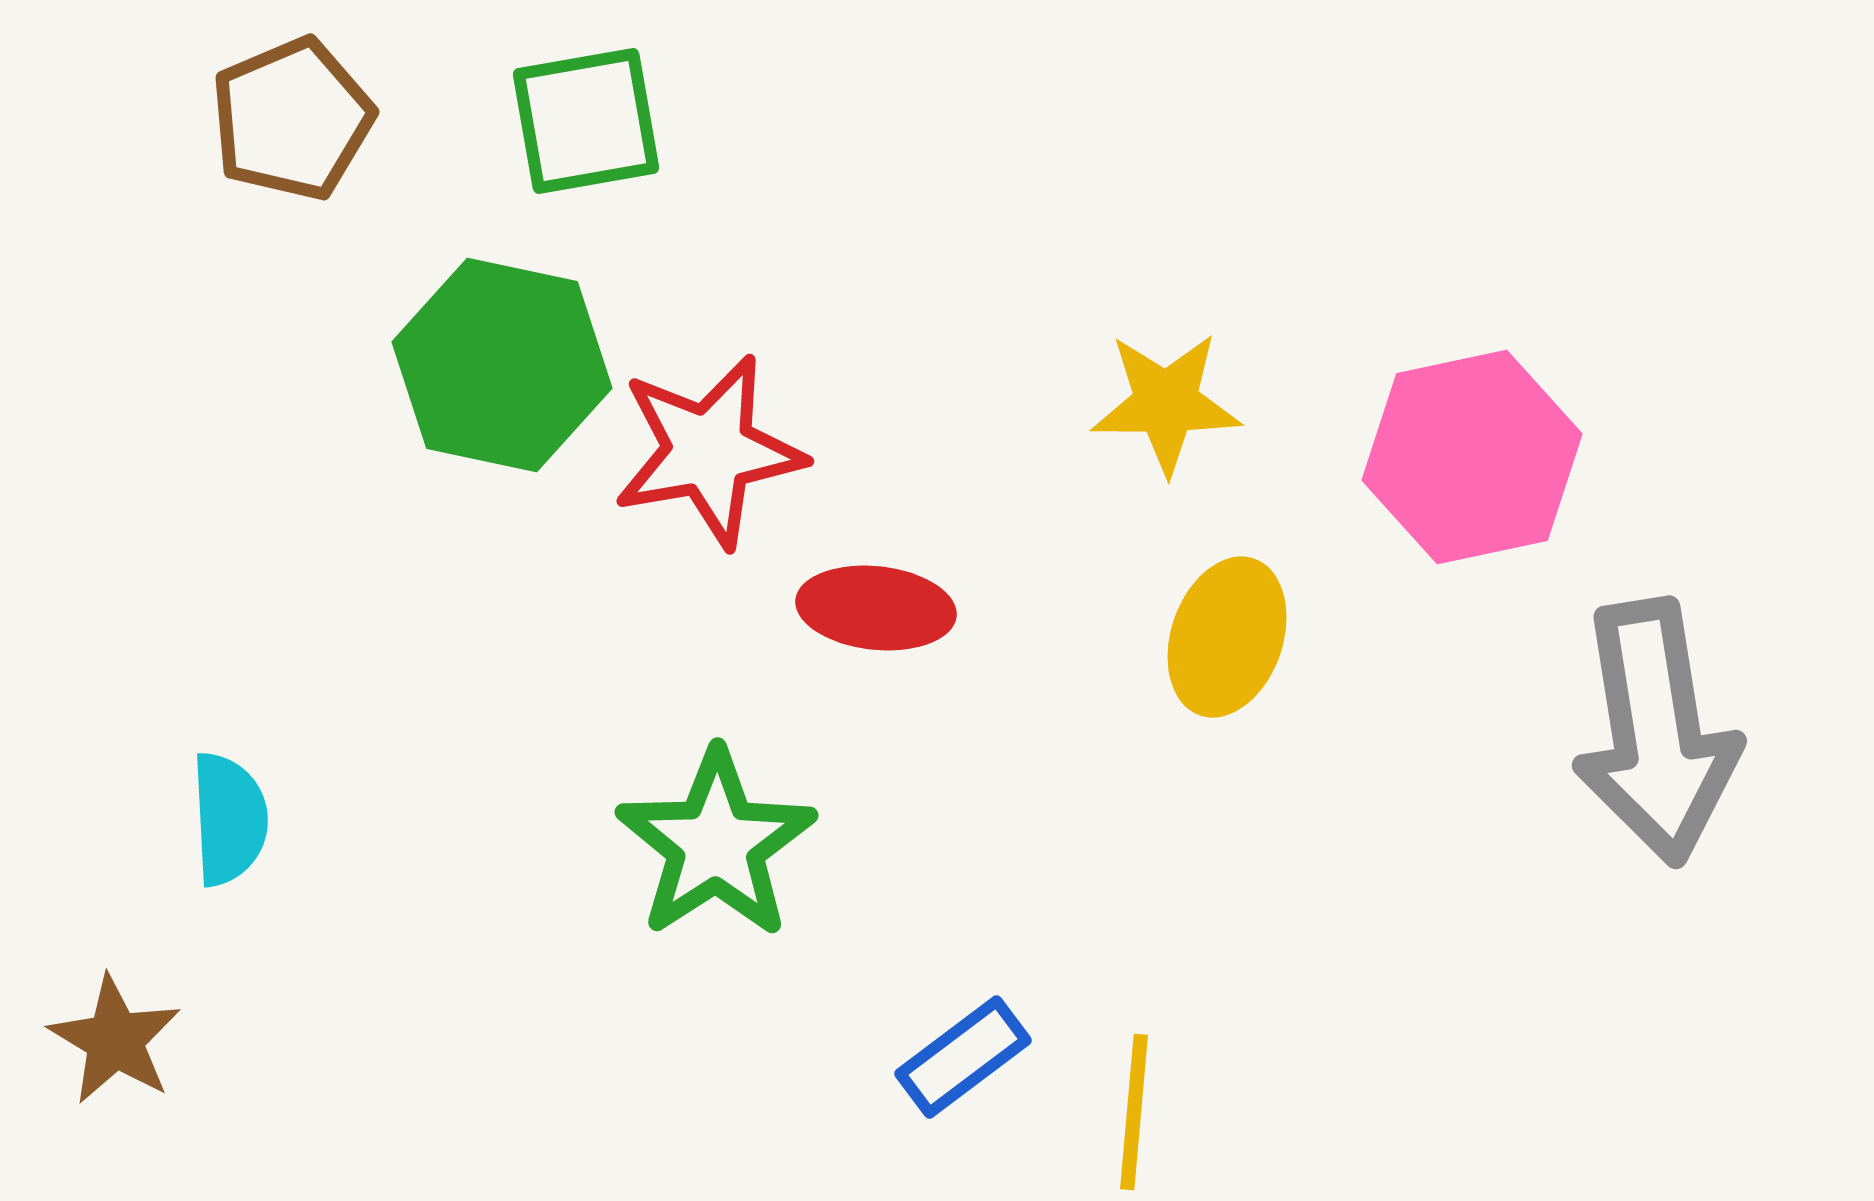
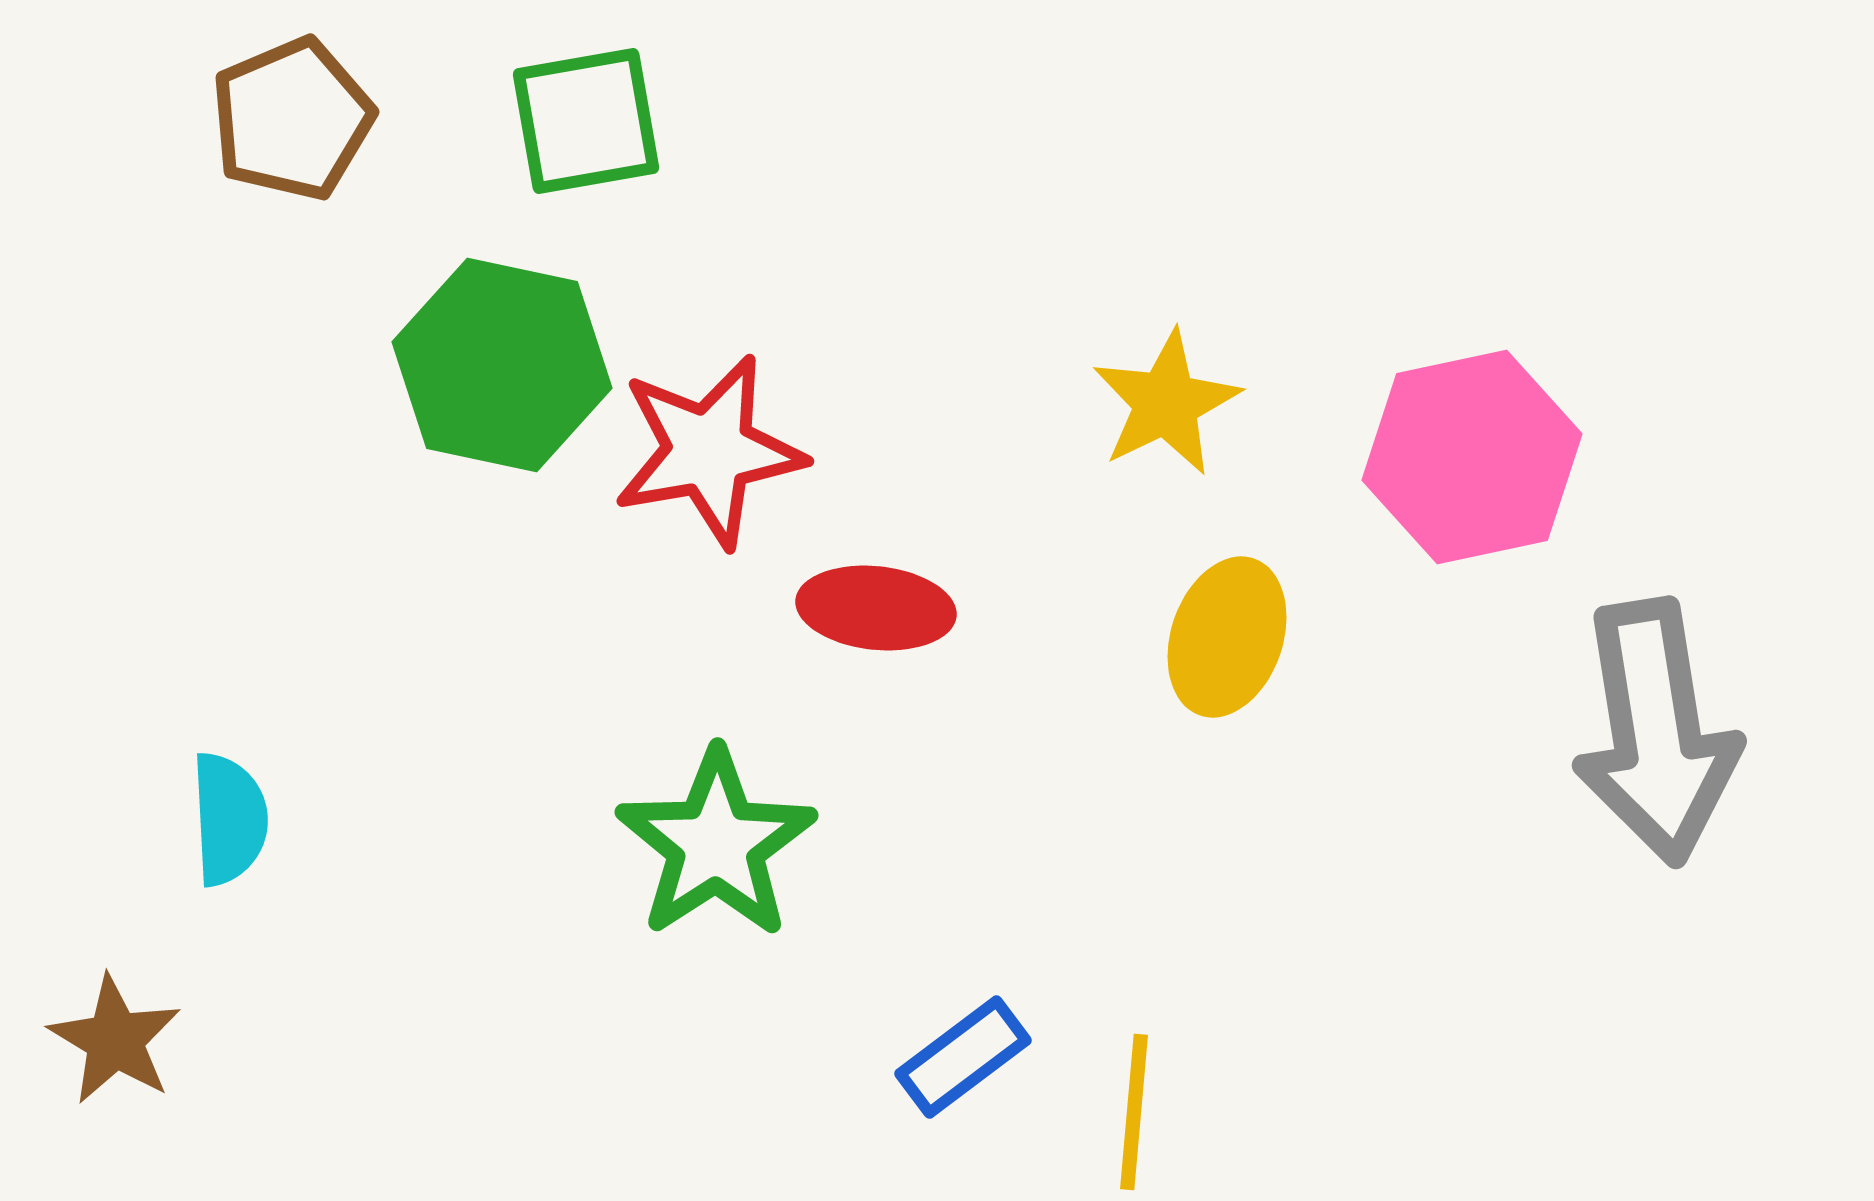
yellow star: rotated 26 degrees counterclockwise
